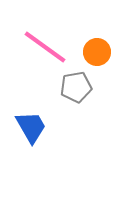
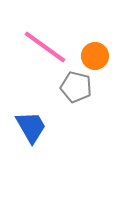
orange circle: moved 2 px left, 4 px down
gray pentagon: rotated 24 degrees clockwise
